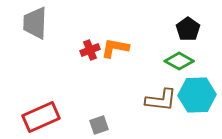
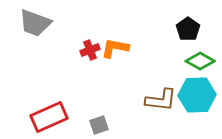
gray trapezoid: rotated 72 degrees counterclockwise
green diamond: moved 21 px right
red rectangle: moved 8 px right
